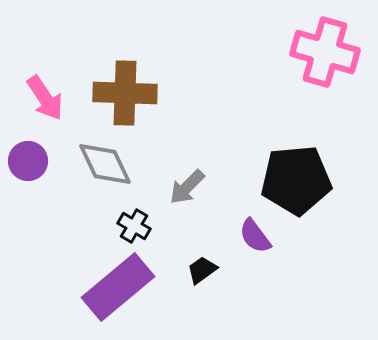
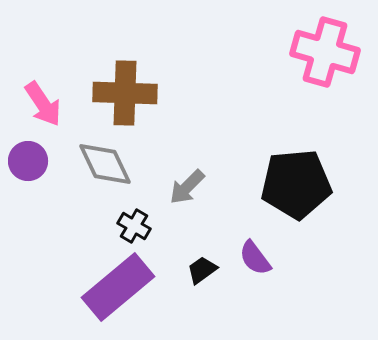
pink arrow: moved 2 px left, 6 px down
black pentagon: moved 4 px down
purple semicircle: moved 22 px down
